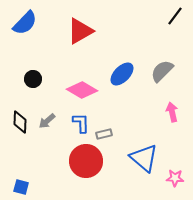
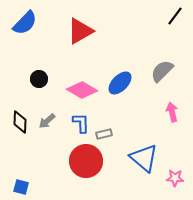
blue ellipse: moved 2 px left, 9 px down
black circle: moved 6 px right
